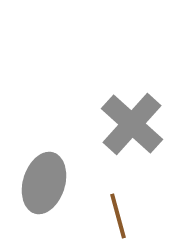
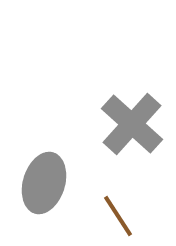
brown line: rotated 18 degrees counterclockwise
